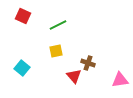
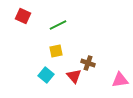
cyan square: moved 24 px right, 7 px down
